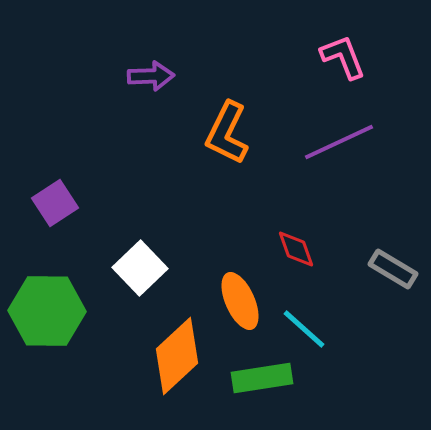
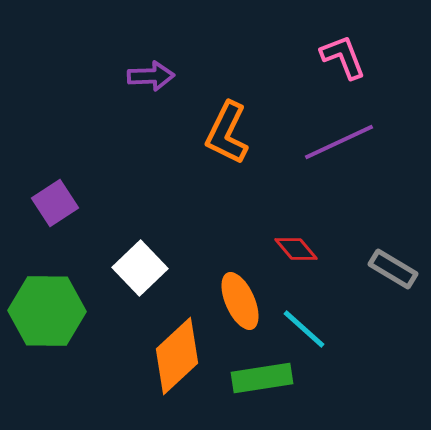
red diamond: rotated 21 degrees counterclockwise
